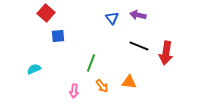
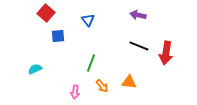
blue triangle: moved 24 px left, 2 px down
cyan semicircle: moved 1 px right
pink arrow: moved 1 px right, 1 px down
